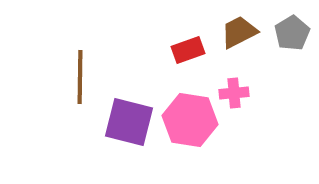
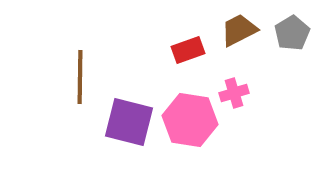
brown trapezoid: moved 2 px up
pink cross: rotated 12 degrees counterclockwise
